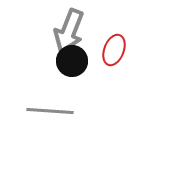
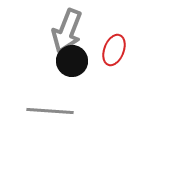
gray arrow: moved 2 px left
